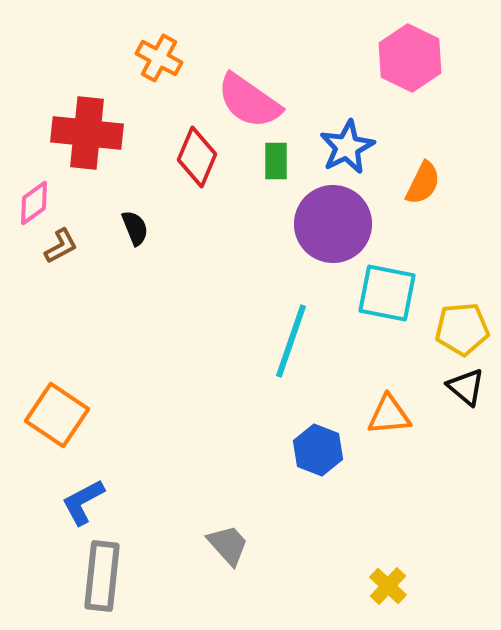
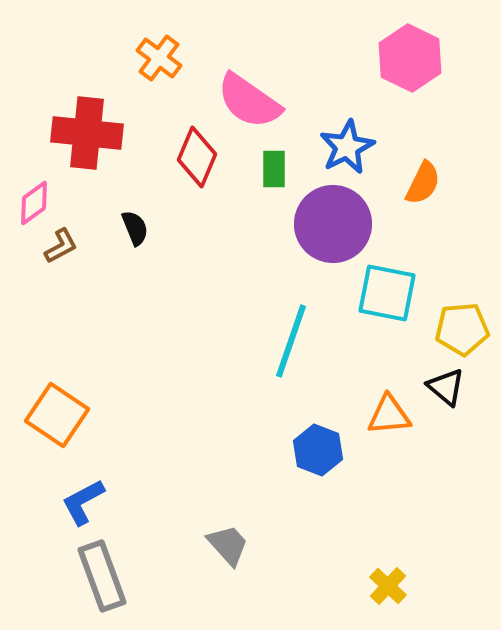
orange cross: rotated 9 degrees clockwise
green rectangle: moved 2 px left, 8 px down
black triangle: moved 20 px left
gray rectangle: rotated 26 degrees counterclockwise
